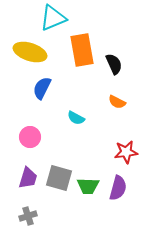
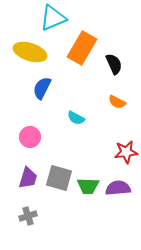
orange rectangle: moved 2 px up; rotated 40 degrees clockwise
purple semicircle: rotated 110 degrees counterclockwise
